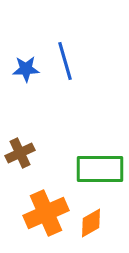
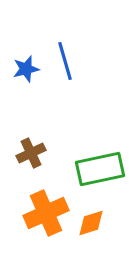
blue star: rotated 12 degrees counterclockwise
brown cross: moved 11 px right
green rectangle: rotated 12 degrees counterclockwise
orange diamond: rotated 12 degrees clockwise
